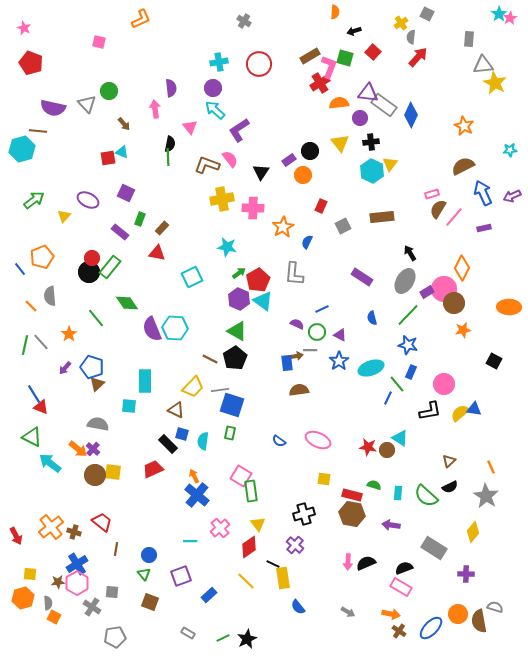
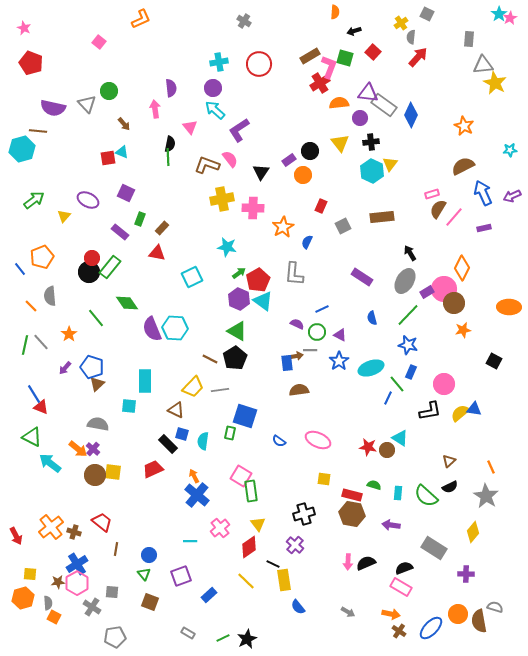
pink square at (99, 42): rotated 24 degrees clockwise
blue square at (232, 405): moved 13 px right, 11 px down
yellow rectangle at (283, 578): moved 1 px right, 2 px down
